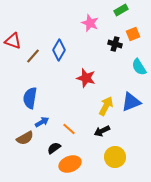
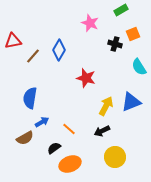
red triangle: rotated 30 degrees counterclockwise
